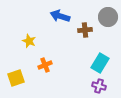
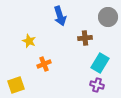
blue arrow: rotated 126 degrees counterclockwise
brown cross: moved 8 px down
orange cross: moved 1 px left, 1 px up
yellow square: moved 7 px down
purple cross: moved 2 px left, 1 px up
